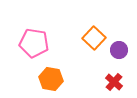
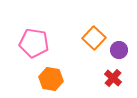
red cross: moved 1 px left, 4 px up
